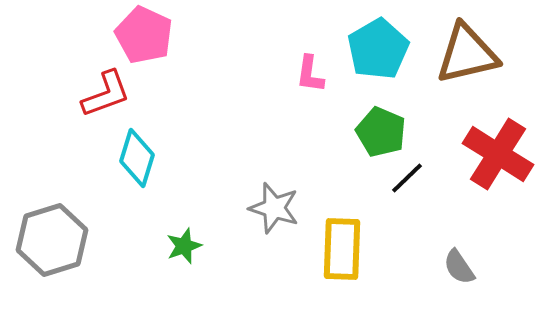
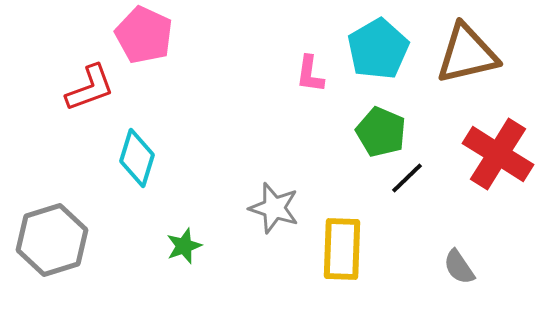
red L-shape: moved 16 px left, 6 px up
